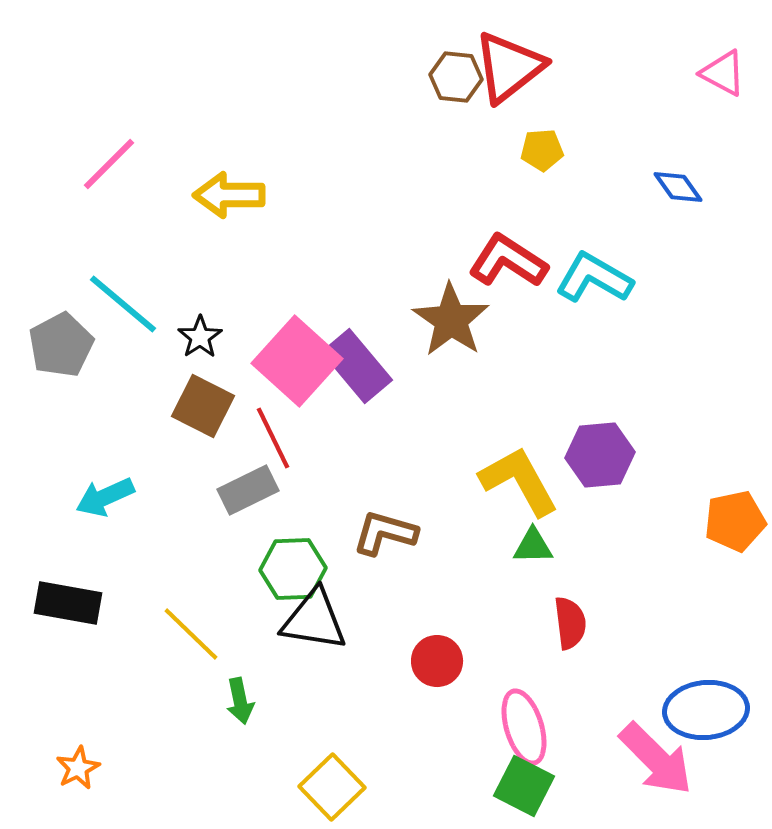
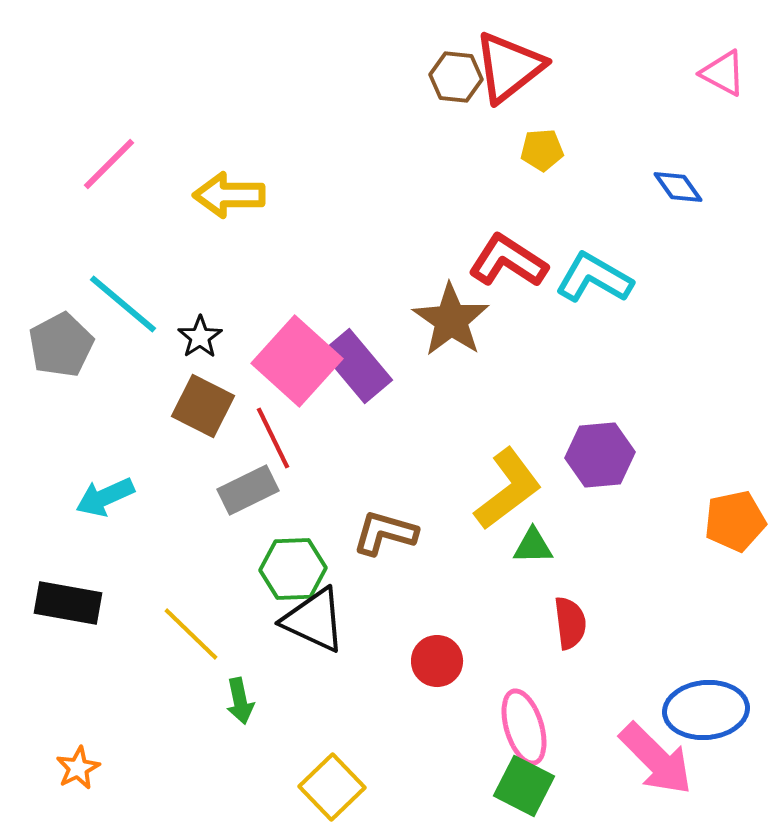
yellow L-shape: moved 11 px left, 8 px down; rotated 82 degrees clockwise
black triangle: rotated 16 degrees clockwise
